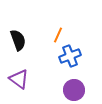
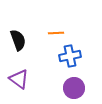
orange line: moved 2 px left, 2 px up; rotated 63 degrees clockwise
blue cross: rotated 10 degrees clockwise
purple circle: moved 2 px up
